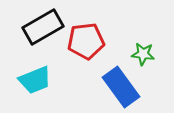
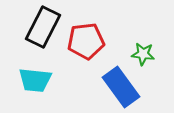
black rectangle: rotated 33 degrees counterclockwise
cyan trapezoid: rotated 28 degrees clockwise
